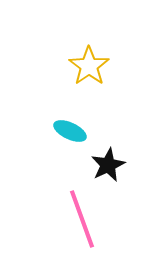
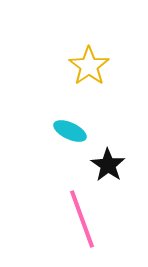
black star: rotated 12 degrees counterclockwise
